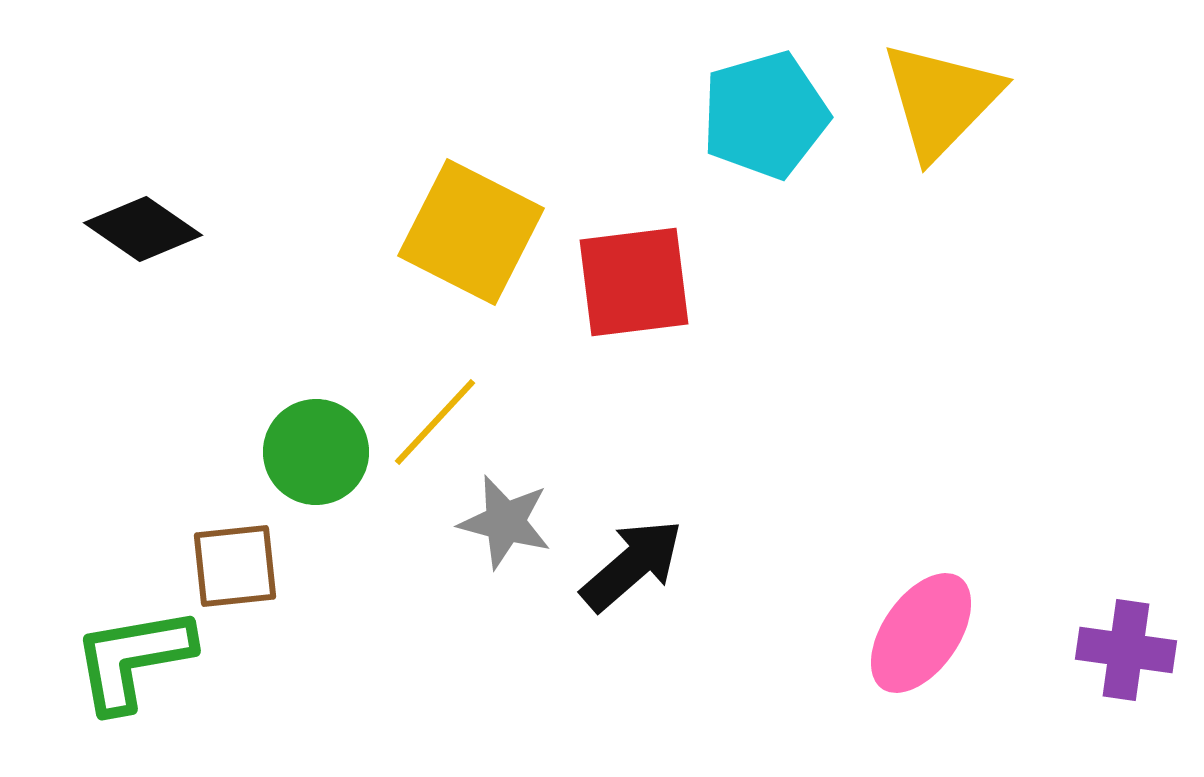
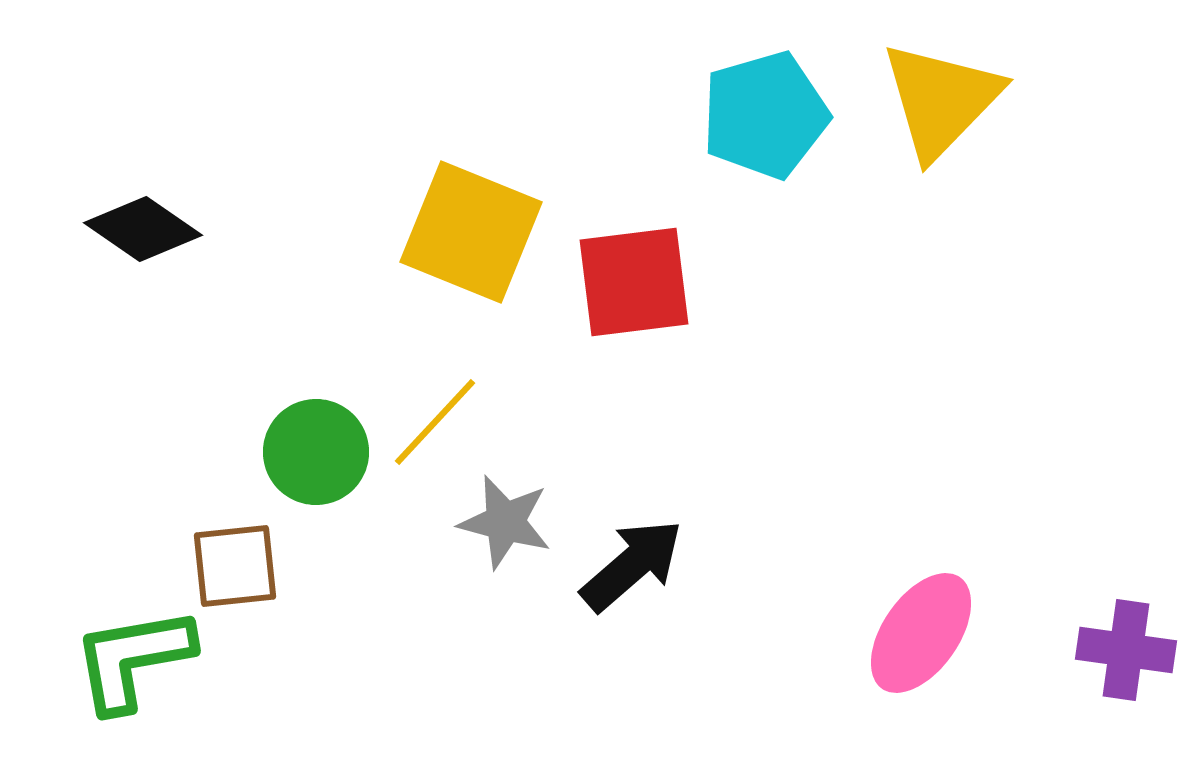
yellow square: rotated 5 degrees counterclockwise
